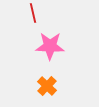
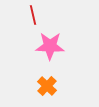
red line: moved 2 px down
